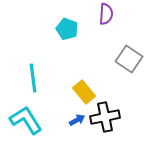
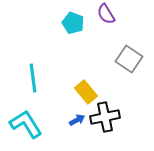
purple semicircle: rotated 145 degrees clockwise
cyan pentagon: moved 6 px right, 6 px up
yellow rectangle: moved 2 px right
cyan L-shape: moved 4 px down
